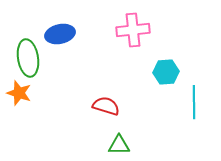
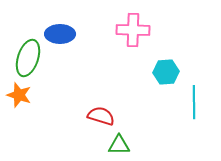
pink cross: rotated 8 degrees clockwise
blue ellipse: rotated 12 degrees clockwise
green ellipse: rotated 27 degrees clockwise
orange star: moved 2 px down
red semicircle: moved 5 px left, 10 px down
